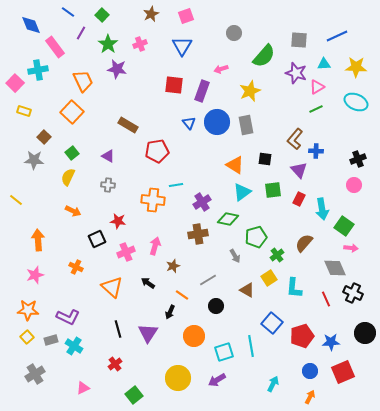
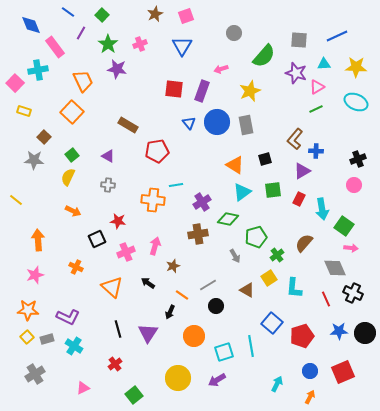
brown star at (151, 14): moved 4 px right
red square at (174, 85): moved 4 px down
green square at (72, 153): moved 2 px down
black square at (265, 159): rotated 24 degrees counterclockwise
purple triangle at (299, 170): moved 3 px right, 1 px down; rotated 42 degrees clockwise
gray line at (208, 280): moved 5 px down
gray rectangle at (51, 340): moved 4 px left, 1 px up
blue star at (331, 342): moved 8 px right, 11 px up
cyan arrow at (273, 384): moved 4 px right
